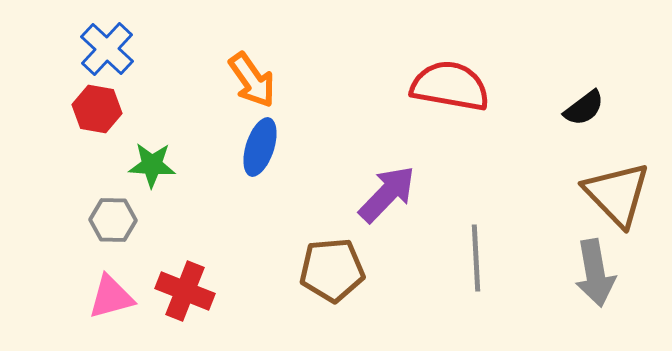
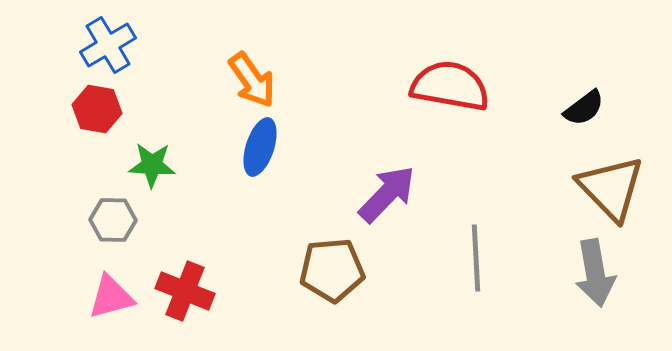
blue cross: moved 1 px right, 4 px up; rotated 16 degrees clockwise
brown triangle: moved 6 px left, 6 px up
